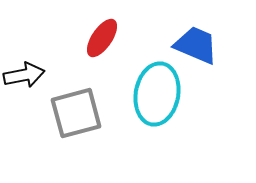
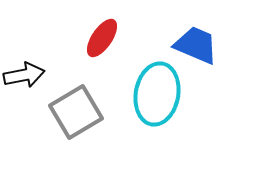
gray square: moved 1 px up; rotated 16 degrees counterclockwise
